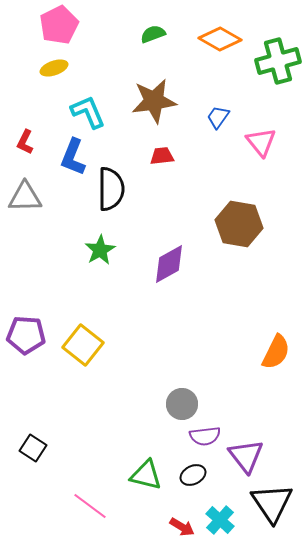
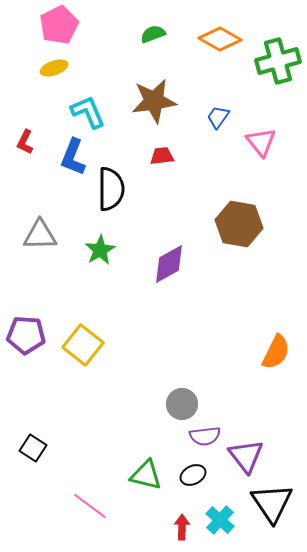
gray triangle: moved 15 px right, 38 px down
red arrow: rotated 120 degrees counterclockwise
